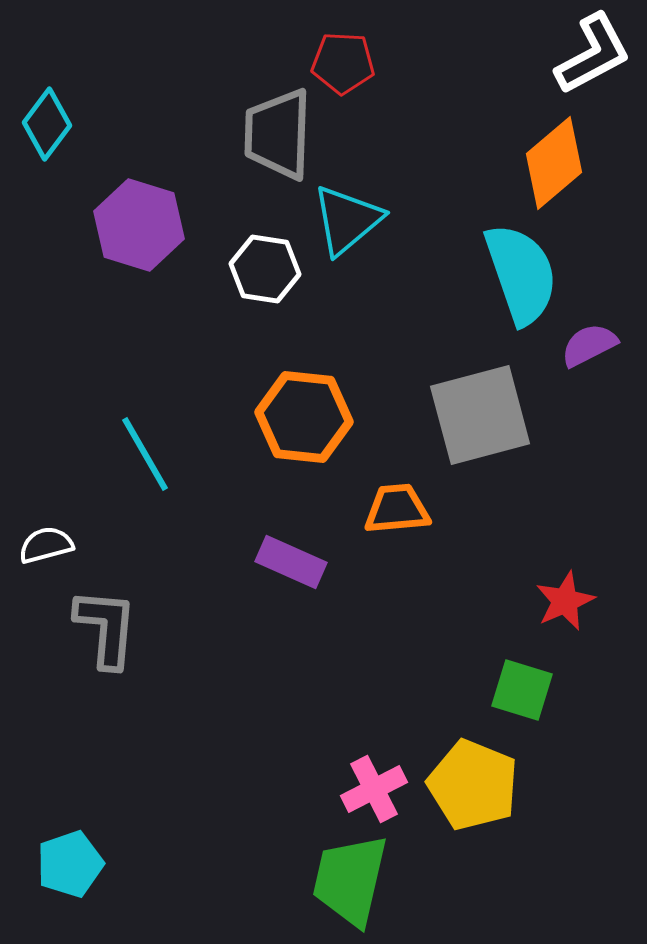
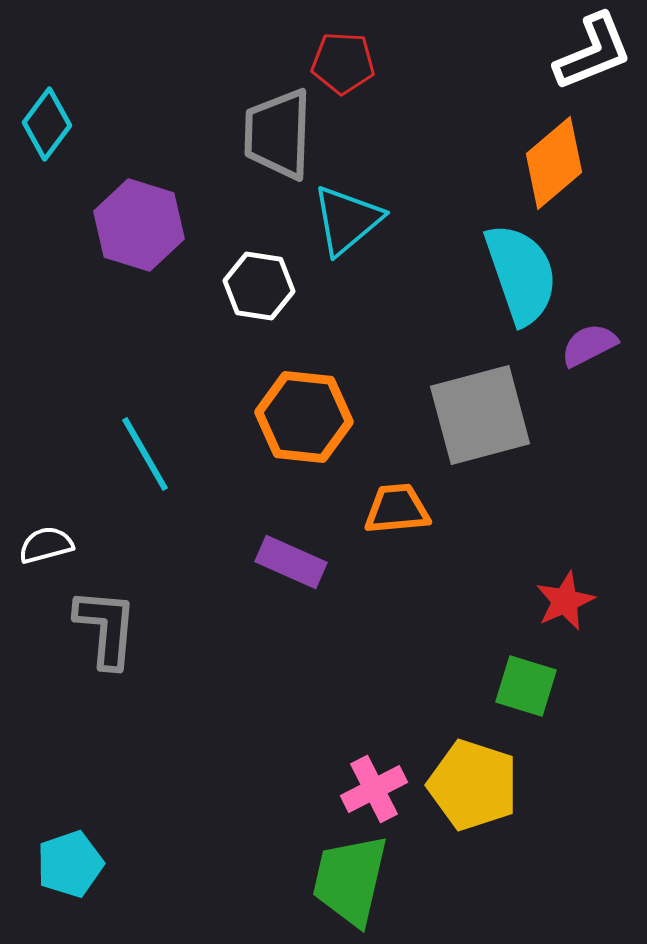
white L-shape: moved 2 px up; rotated 6 degrees clockwise
white hexagon: moved 6 px left, 17 px down
green square: moved 4 px right, 4 px up
yellow pentagon: rotated 4 degrees counterclockwise
